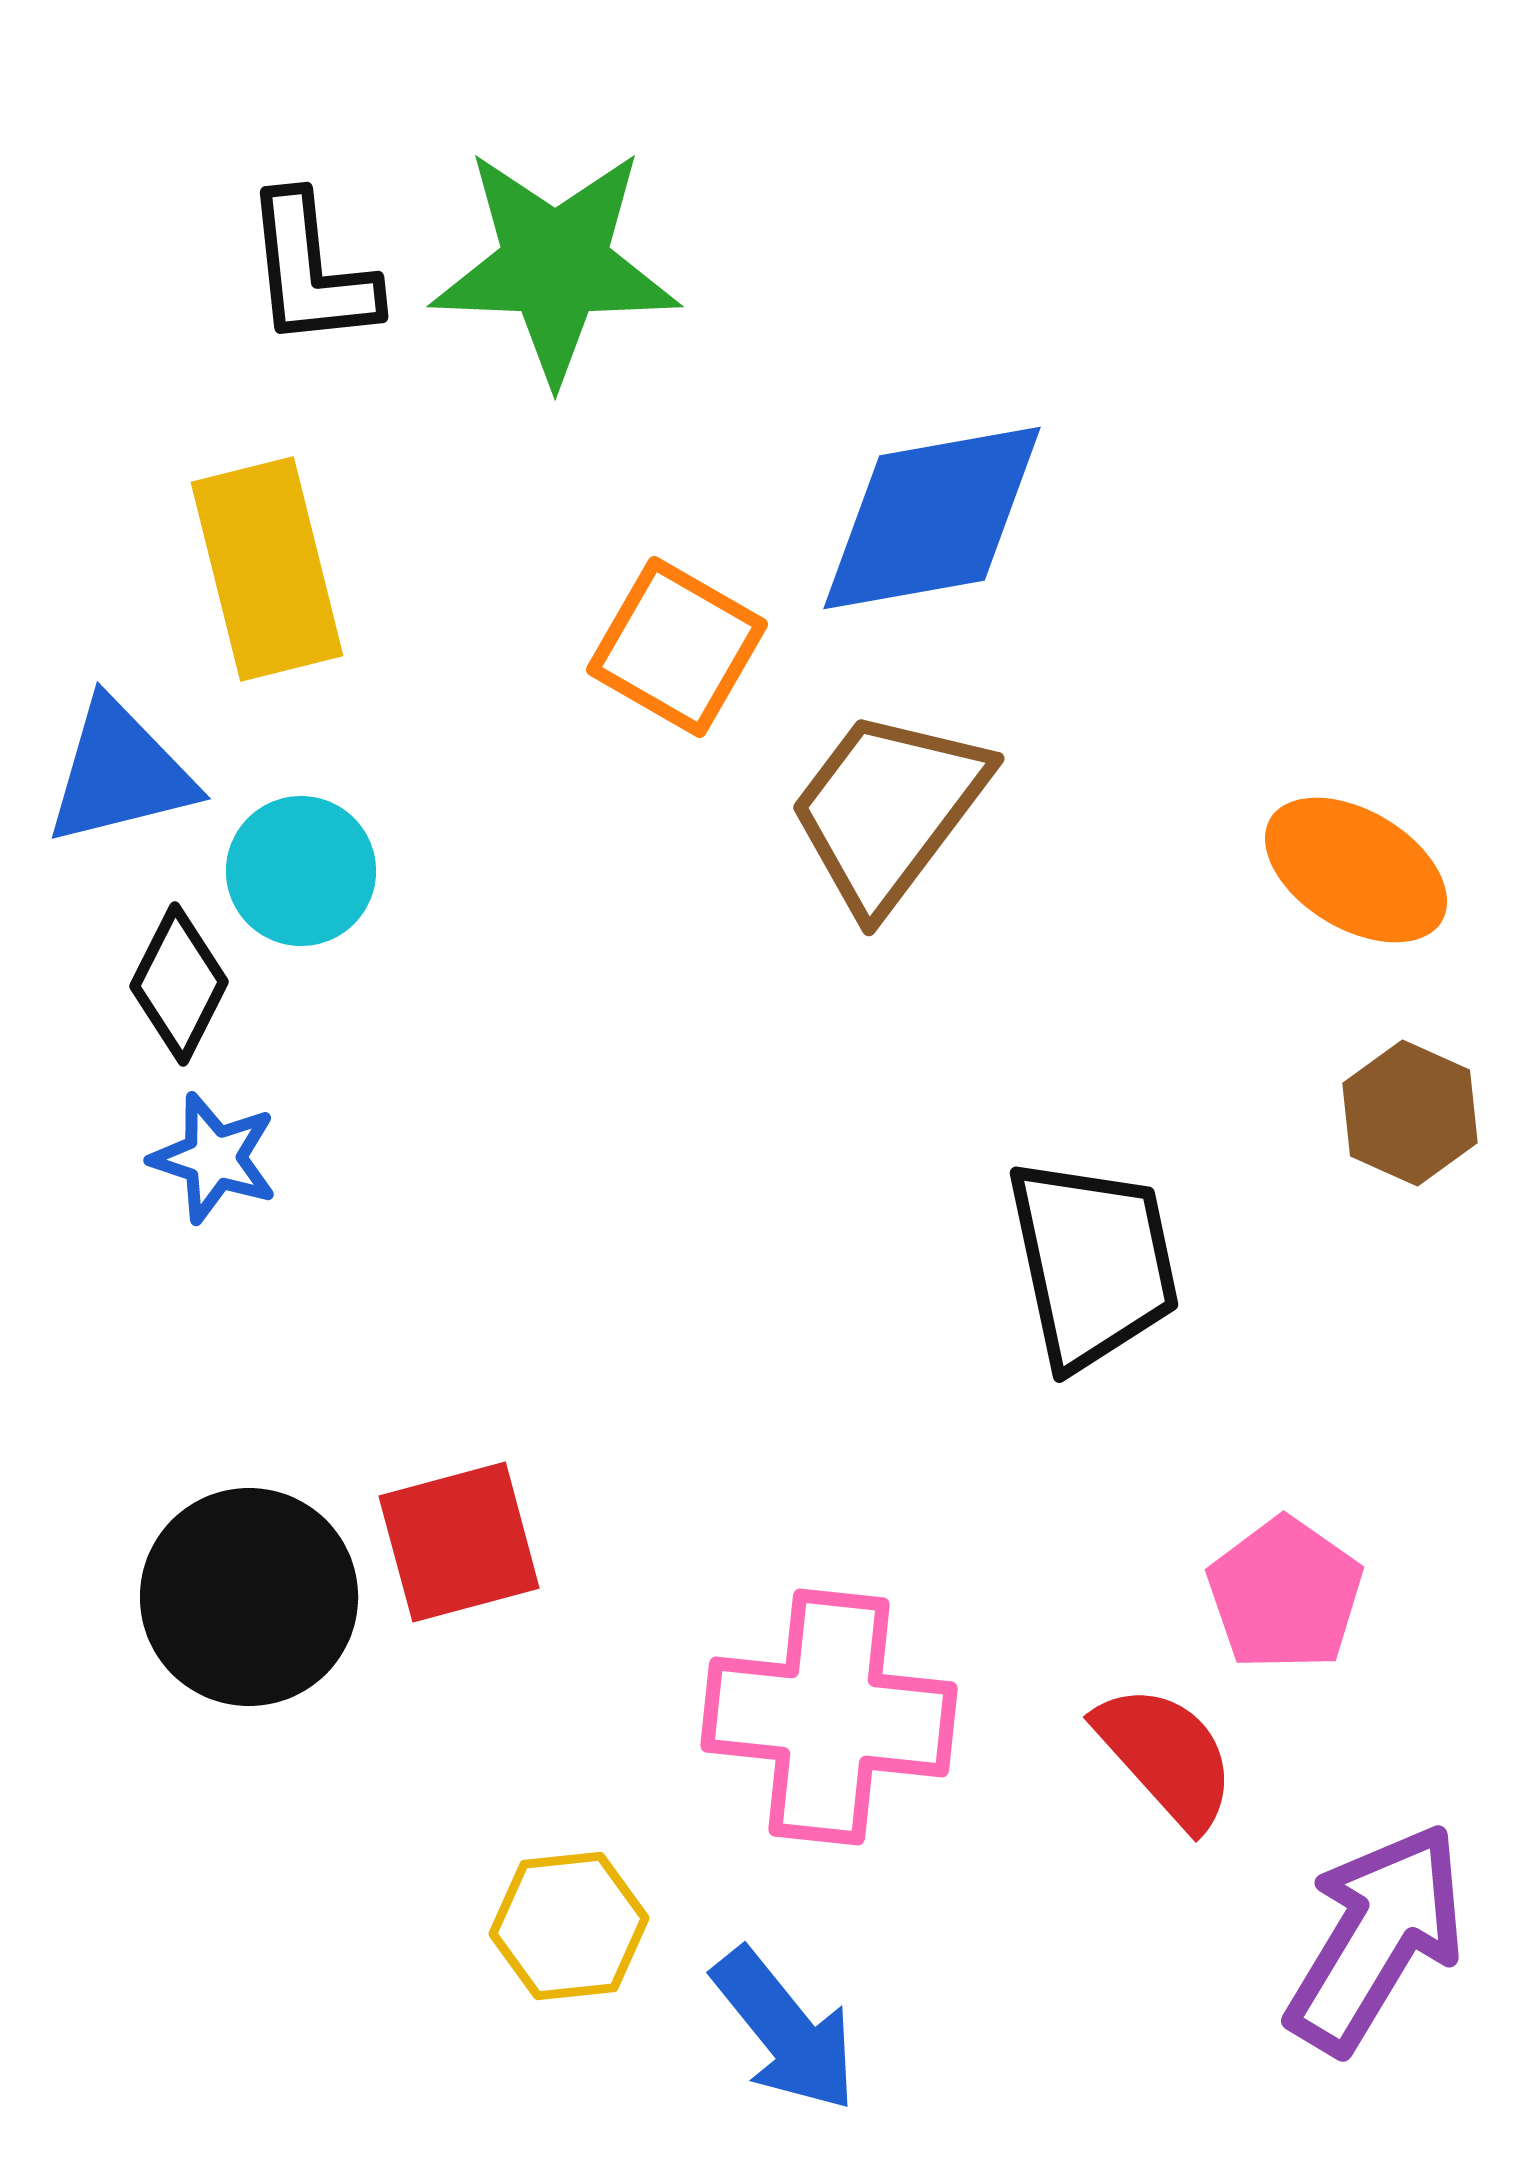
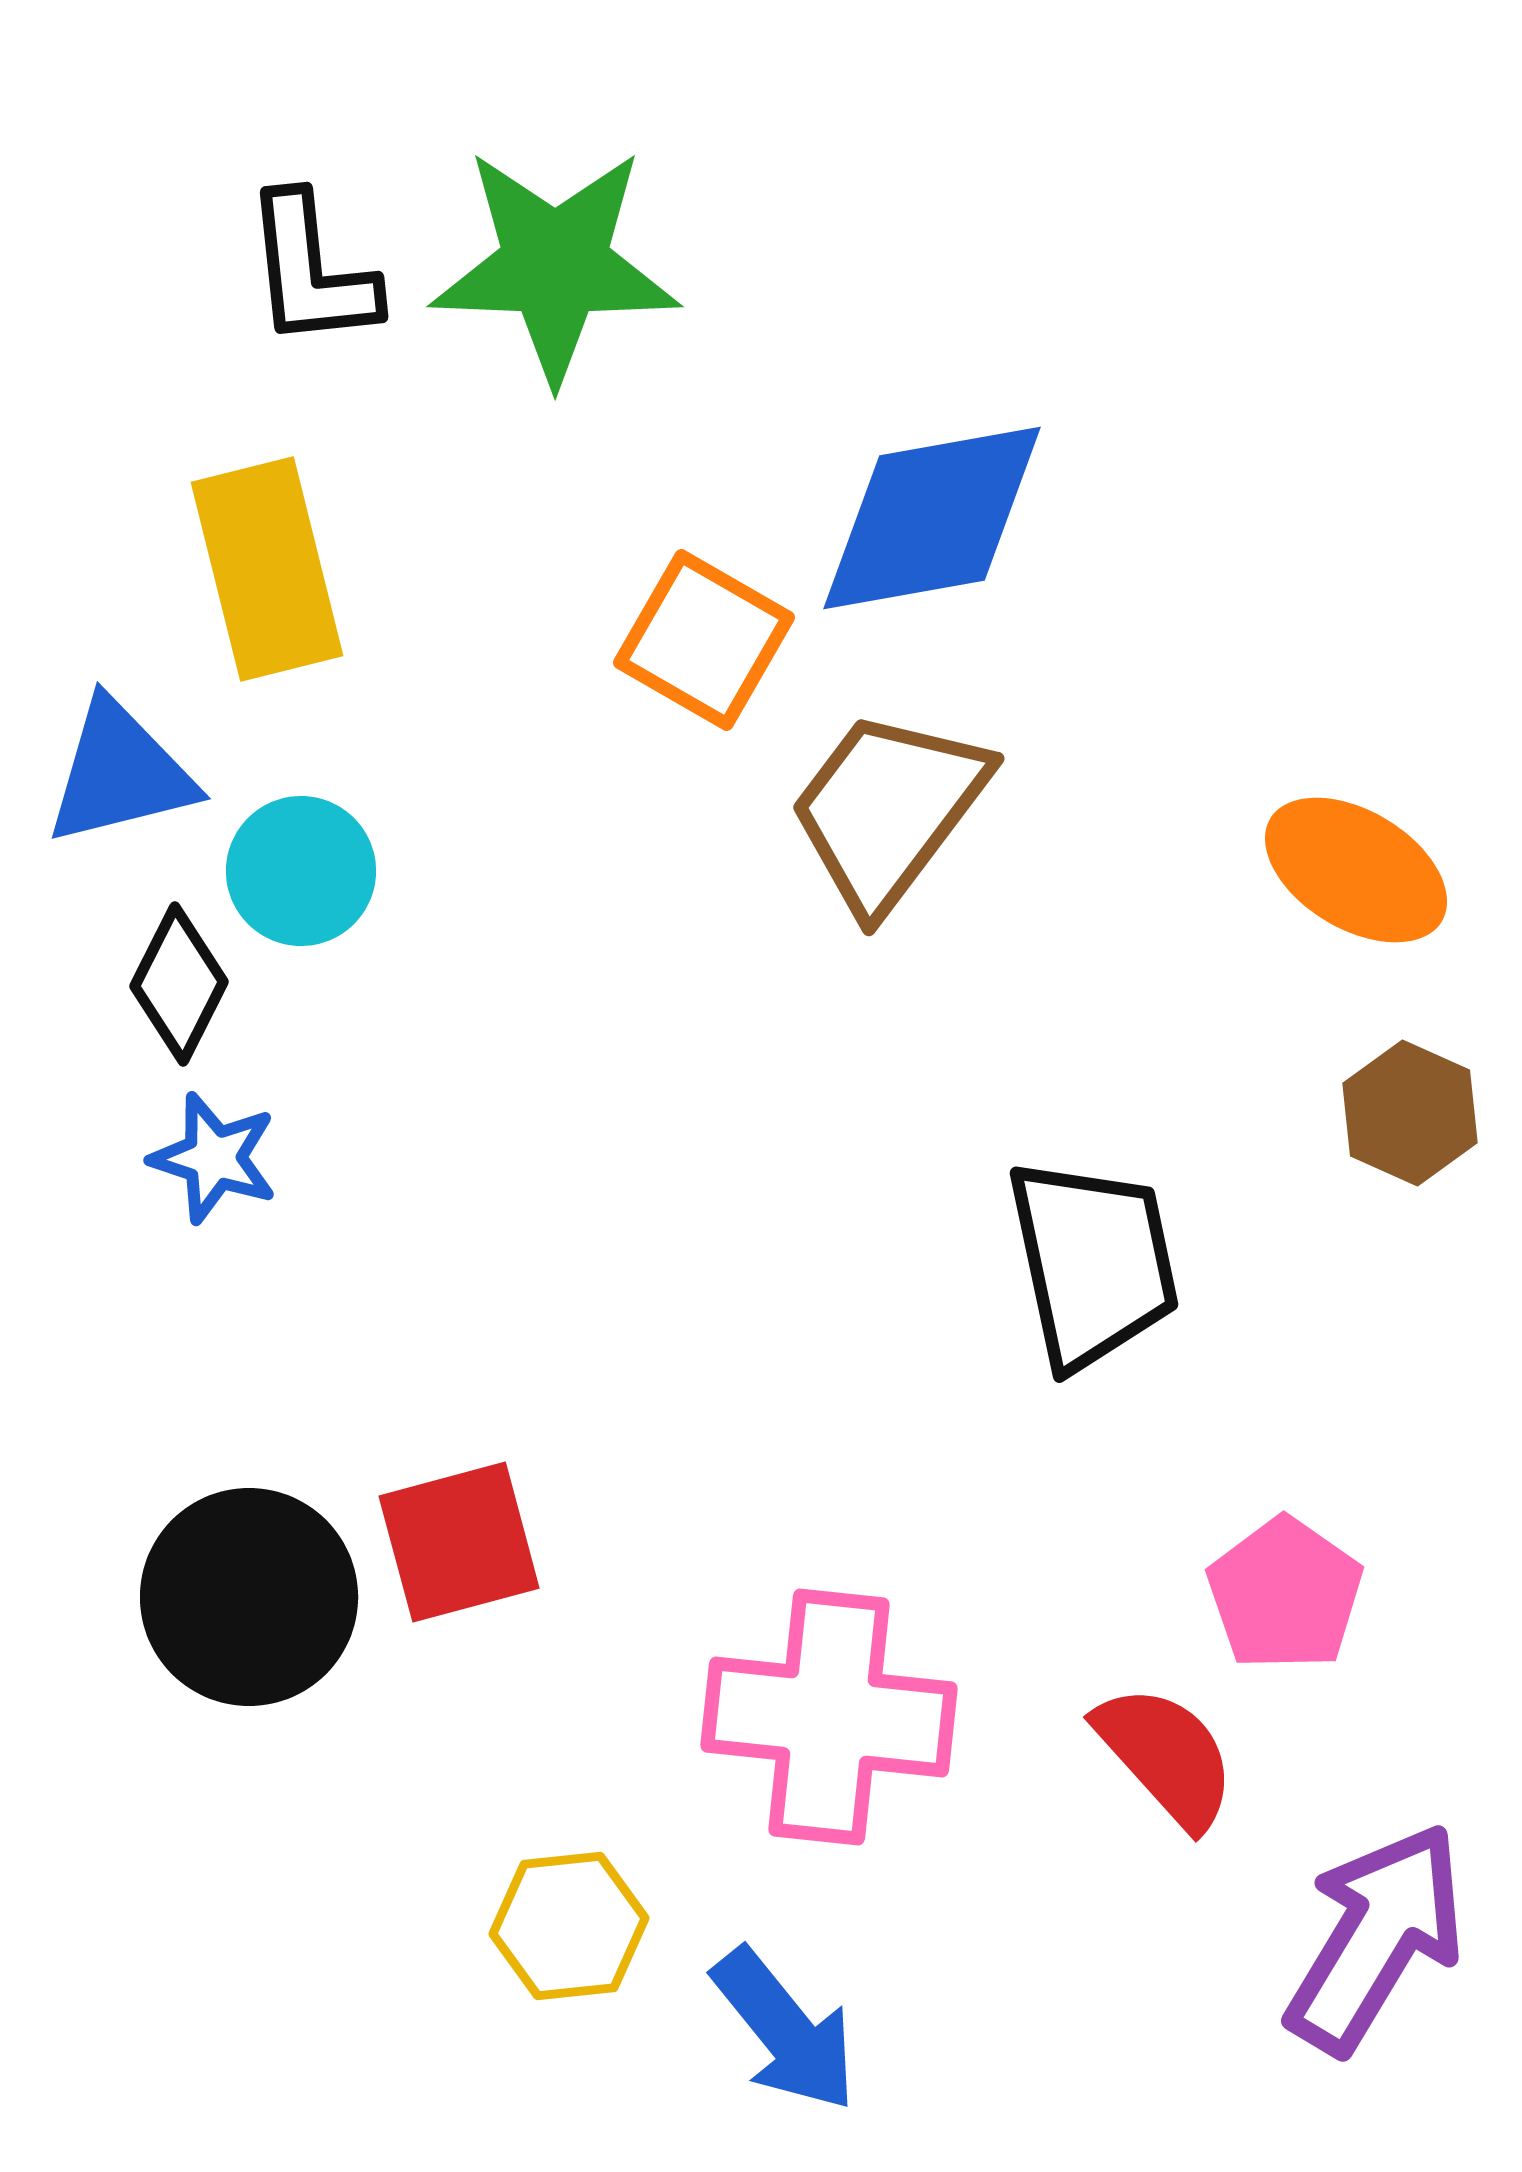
orange square: moved 27 px right, 7 px up
